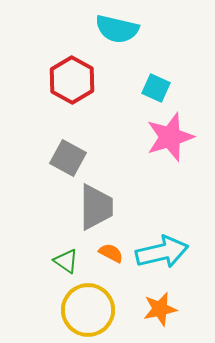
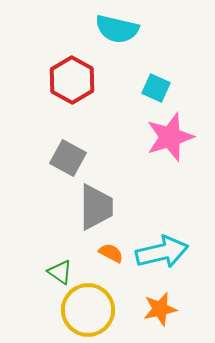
green triangle: moved 6 px left, 11 px down
